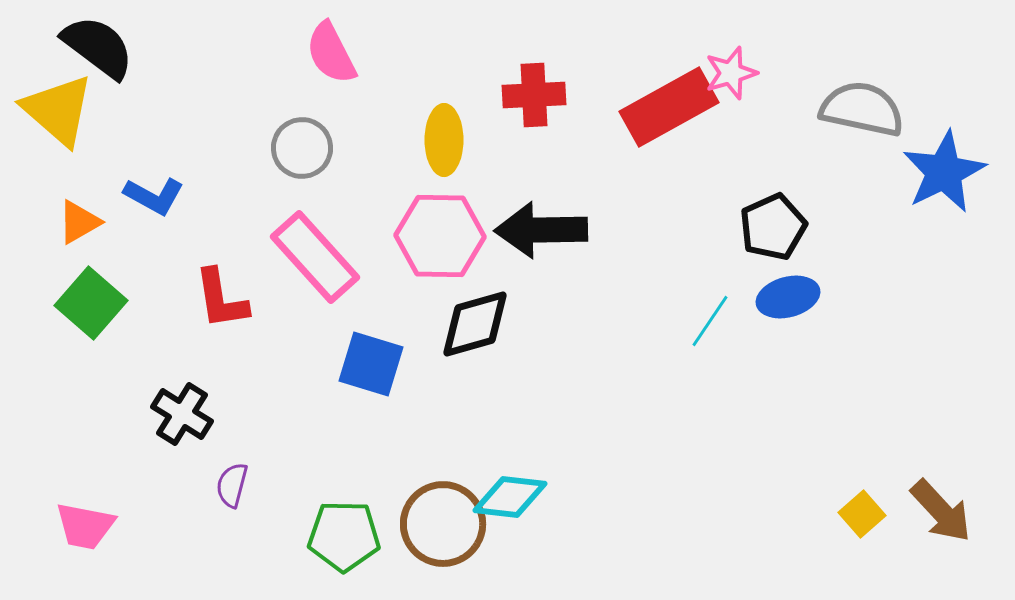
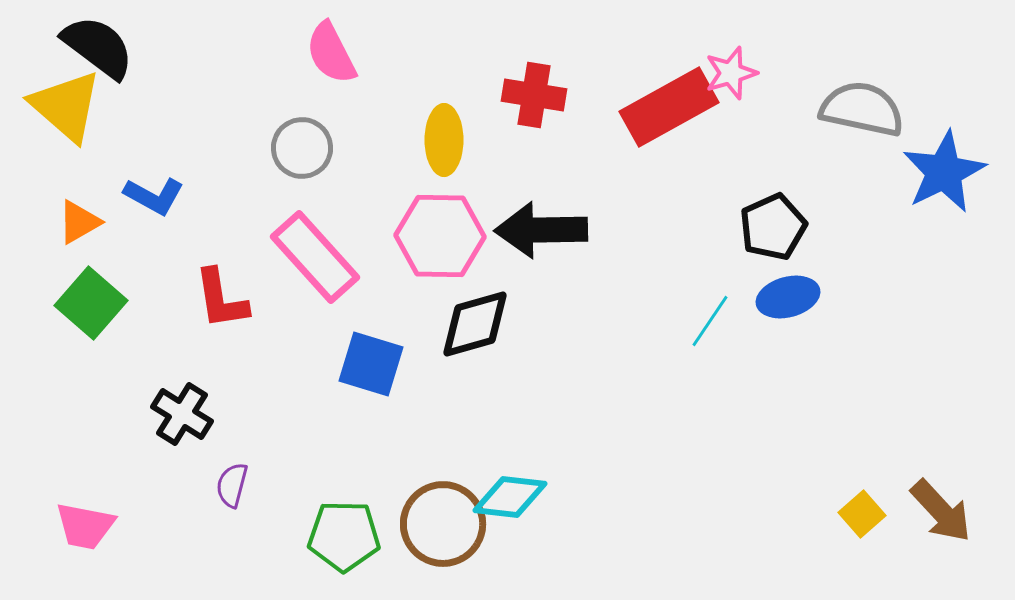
red cross: rotated 12 degrees clockwise
yellow triangle: moved 8 px right, 4 px up
